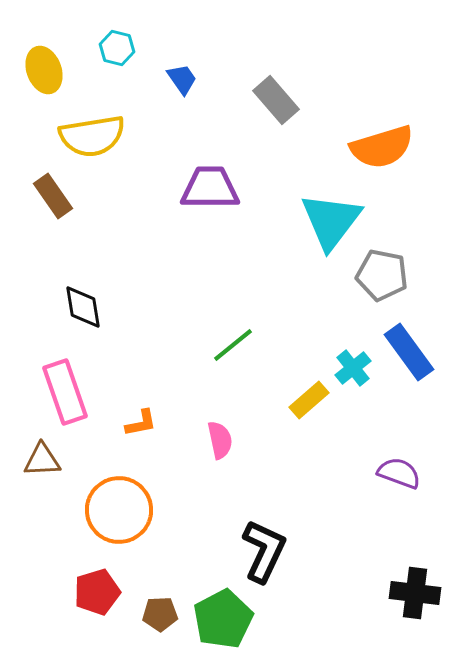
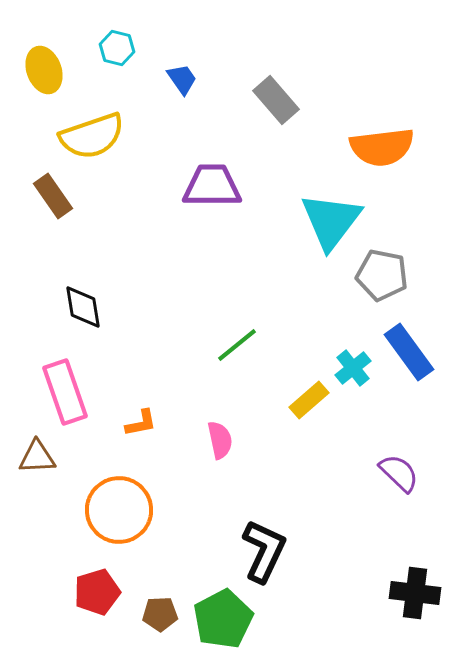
yellow semicircle: rotated 10 degrees counterclockwise
orange semicircle: rotated 10 degrees clockwise
purple trapezoid: moved 2 px right, 2 px up
green line: moved 4 px right
brown triangle: moved 5 px left, 3 px up
purple semicircle: rotated 24 degrees clockwise
